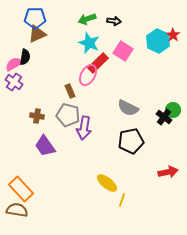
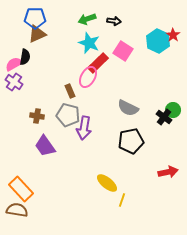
pink ellipse: moved 2 px down
